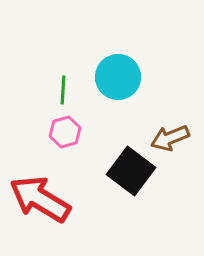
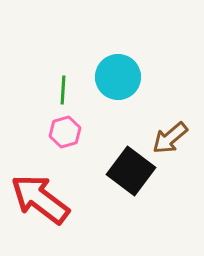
brown arrow: rotated 18 degrees counterclockwise
red arrow: rotated 6 degrees clockwise
